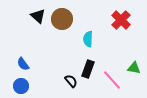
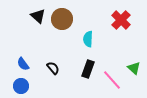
green triangle: rotated 32 degrees clockwise
black semicircle: moved 18 px left, 13 px up
